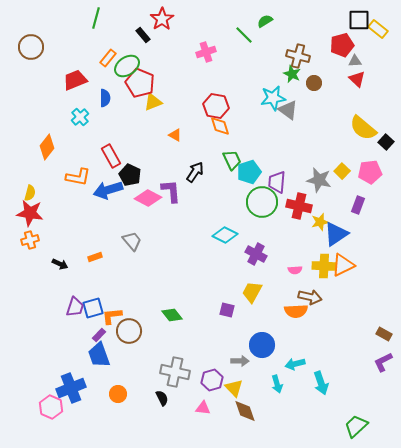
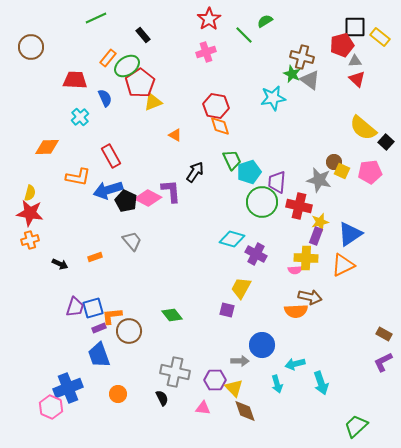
green line at (96, 18): rotated 50 degrees clockwise
red star at (162, 19): moved 47 px right
black square at (359, 20): moved 4 px left, 7 px down
yellow rectangle at (378, 29): moved 2 px right, 8 px down
brown cross at (298, 56): moved 4 px right, 1 px down
red trapezoid at (75, 80): rotated 25 degrees clockwise
red pentagon at (140, 83): rotated 16 degrees clockwise
brown circle at (314, 83): moved 20 px right, 79 px down
blue semicircle at (105, 98): rotated 24 degrees counterclockwise
gray triangle at (288, 110): moved 22 px right, 30 px up
orange diamond at (47, 147): rotated 50 degrees clockwise
yellow square at (342, 171): rotated 21 degrees counterclockwise
black pentagon at (130, 175): moved 4 px left, 26 px down
purple rectangle at (358, 205): moved 42 px left, 31 px down
blue triangle at (336, 234): moved 14 px right
cyan diamond at (225, 235): moved 7 px right, 4 px down; rotated 10 degrees counterclockwise
yellow cross at (324, 266): moved 18 px left, 8 px up
yellow trapezoid at (252, 292): moved 11 px left, 4 px up
purple rectangle at (99, 335): moved 7 px up; rotated 24 degrees clockwise
purple hexagon at (212, 380): moved 3 px right; rotated 15 degrees clockwise
blue cross at (71, 388): moved 3 px left
